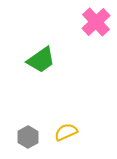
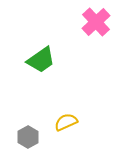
yellow semicircle: moved 10 px up
